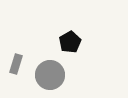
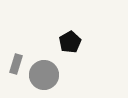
gray circle: moved 6 px left
